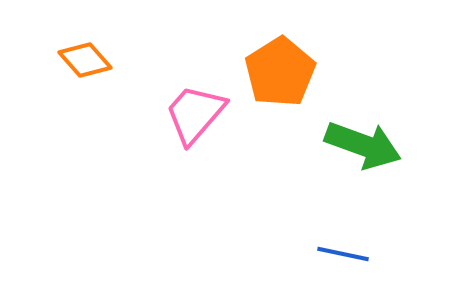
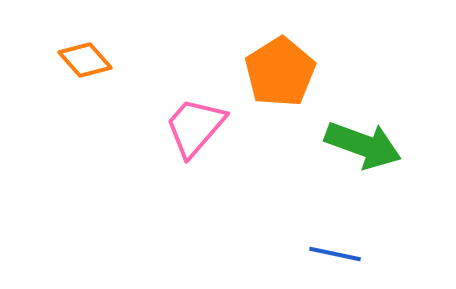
pink trapezoid: moved 13 px down
blue line: moved 8 px left
